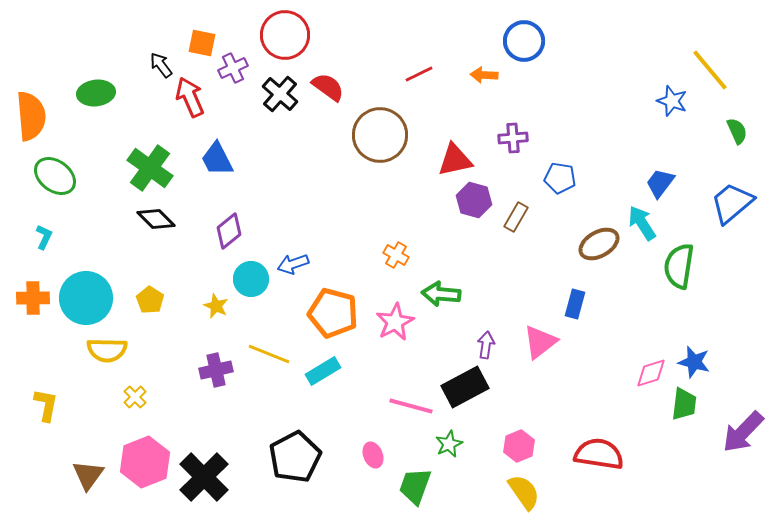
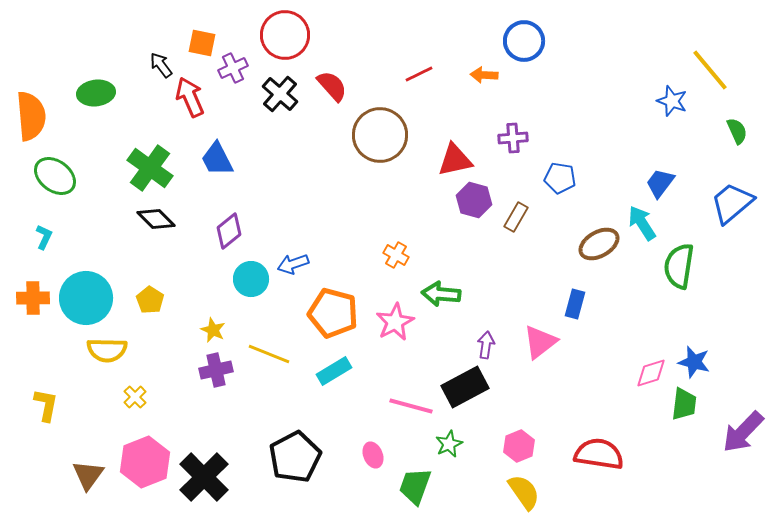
red semicircle at (328, 87): moved 4 px right, 1 px up; rotated 12 degrees clockwise
yellow star at (216, 306): moved 3 px left, 24 px down
cyan rectangle at (323, 371): moved 11 px right
